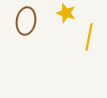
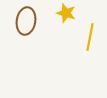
yellow line: moved 1 px right
